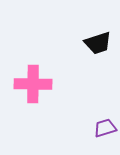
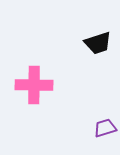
pink cross: moved 1 px right, 1 px down
